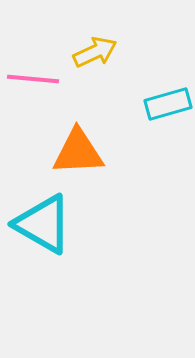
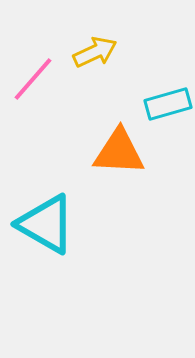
pink line: rotated 54 degrees counterclockwise
orange triangle: moved 41 px right; rotated 6 degrees clockwise
cyan triangle: moved 3 px right
